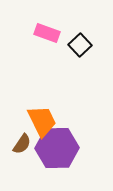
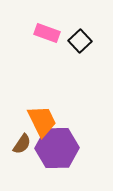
black square: moved 4 px up
